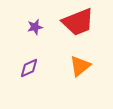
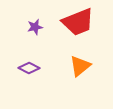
purple diamond: rotated 50 degrees clockwise
